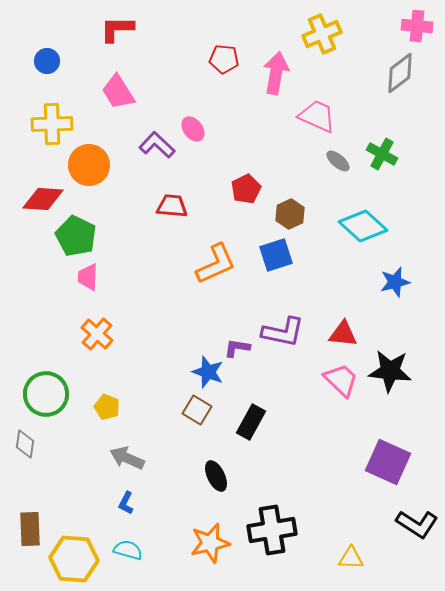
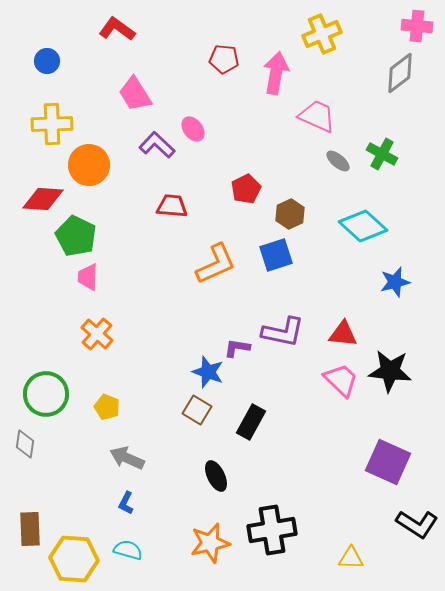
red L-shape at (117, 29): rotated 36 degrees clockwise
pink trapezoid at (118, 92): moved 17 px right, 2 px down
